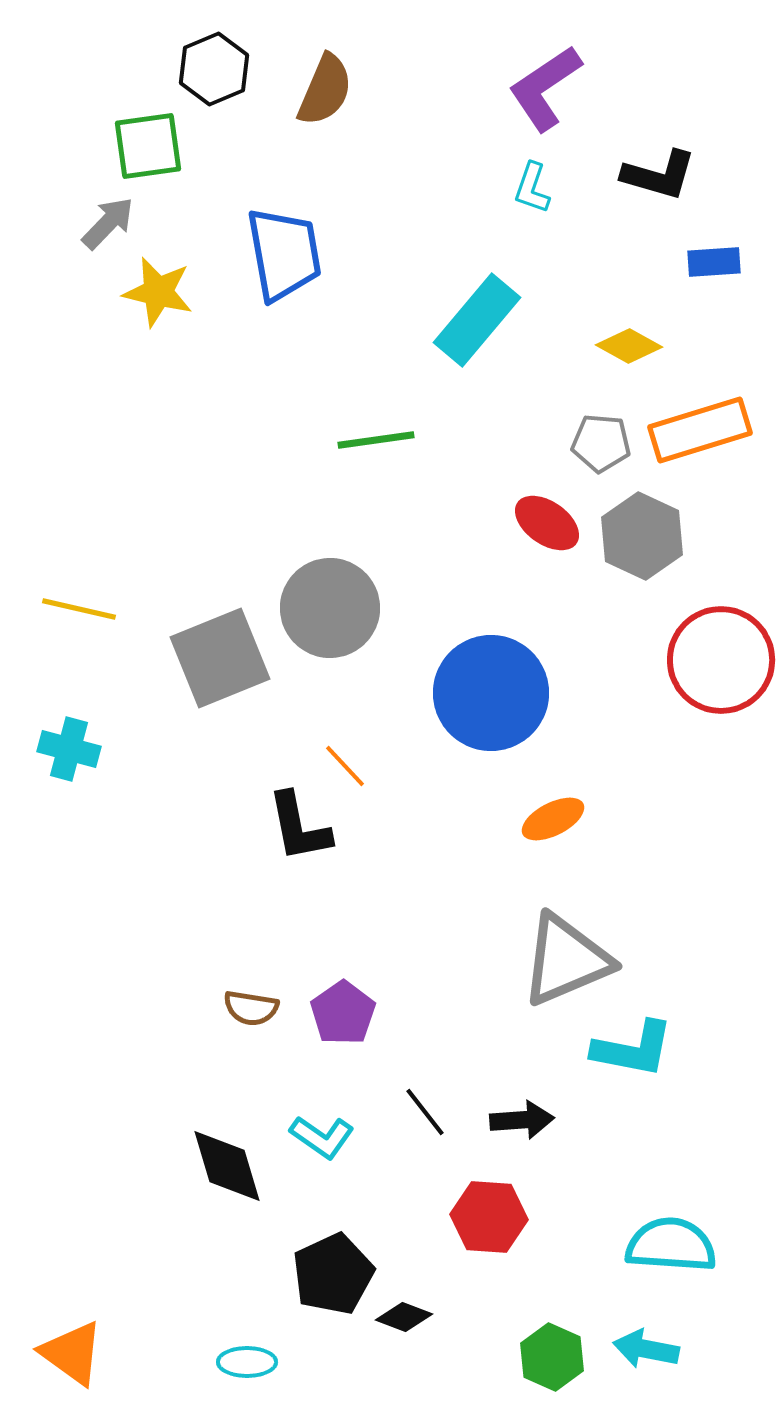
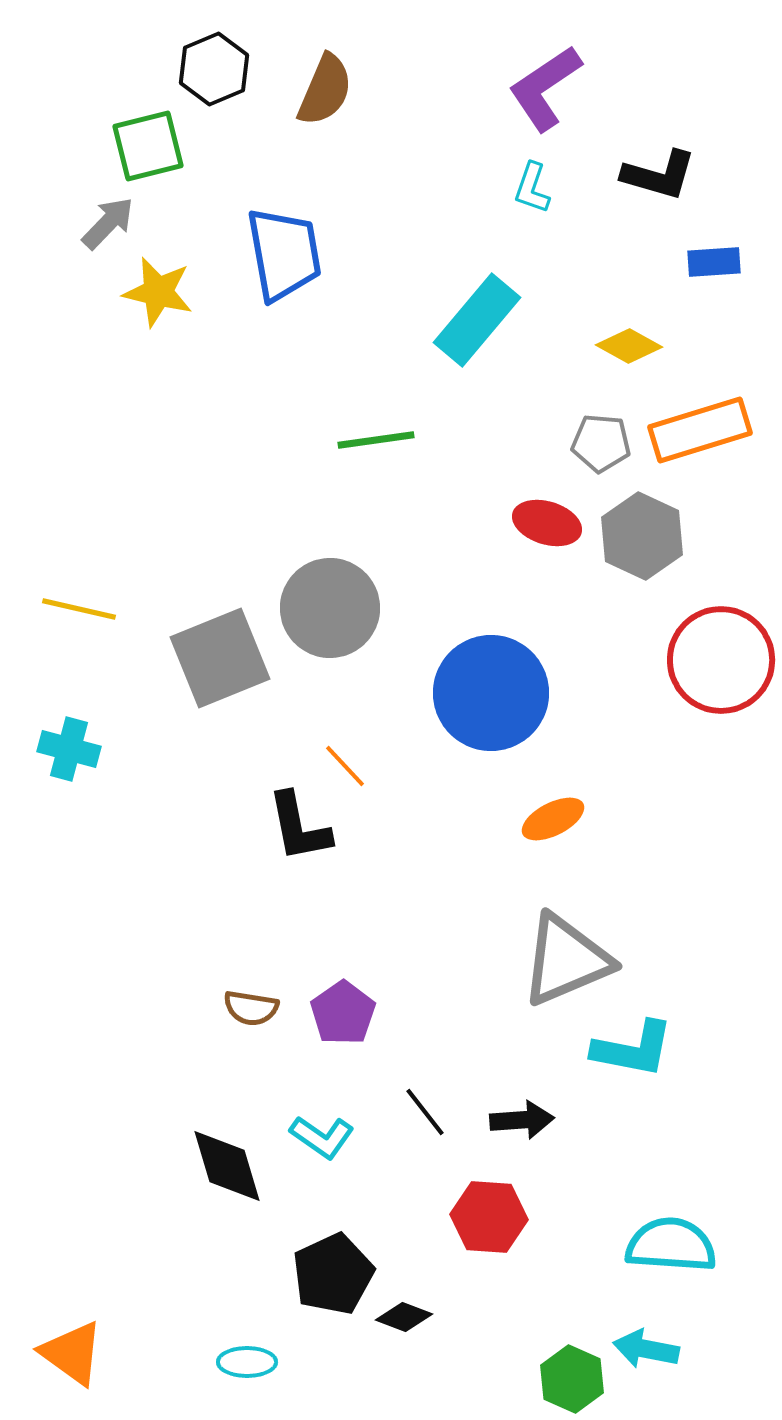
green square at (148, 146): rotated 6 degrees counterclockwise
red ellipse at (547, 523): rotated 18 degrees counterclockwise
green hexagon at (552, 1357): moved 20 px right, 22 px down
